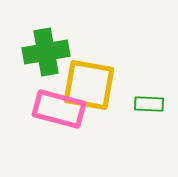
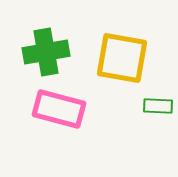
yellow square: moved 33 px right, 27 px up
green rectangle: moved 9 px right, 2 px down
